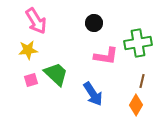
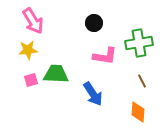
pink arrow: moved 3 px left
green cross: moved 1 px right
pink L-shape: moved 1 px left
green trapezoid: rotated 40 degrees counterclockwise
brown line: rotated 40 degrees counterclockwise
orange diamond: moved 2 px right, 7 px down; rotated 25 degrees counterclockwise
